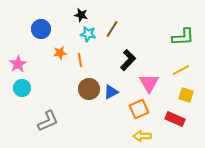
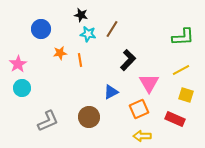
brown circle: moved 28 px down
